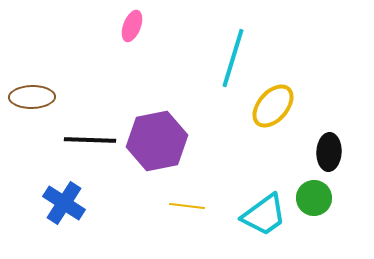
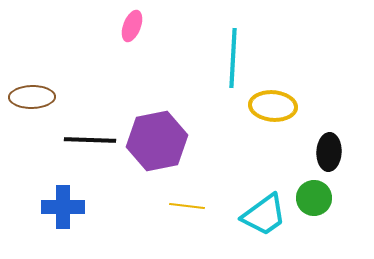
cyan line: rotated 14 degrees counterclockwise
yellow ellipse: rotated 54 degrees clockwise
blue cross: moved 1 px left, 4 px down; rotated 33 degrees counterclockwise
